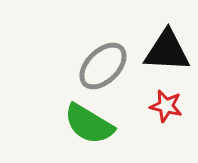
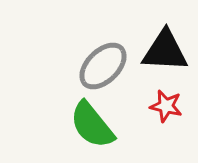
black triangle: moved 2 px left
green semicircle: moved 3 px right, 1 px down; rotated 20 degrees clockwise
